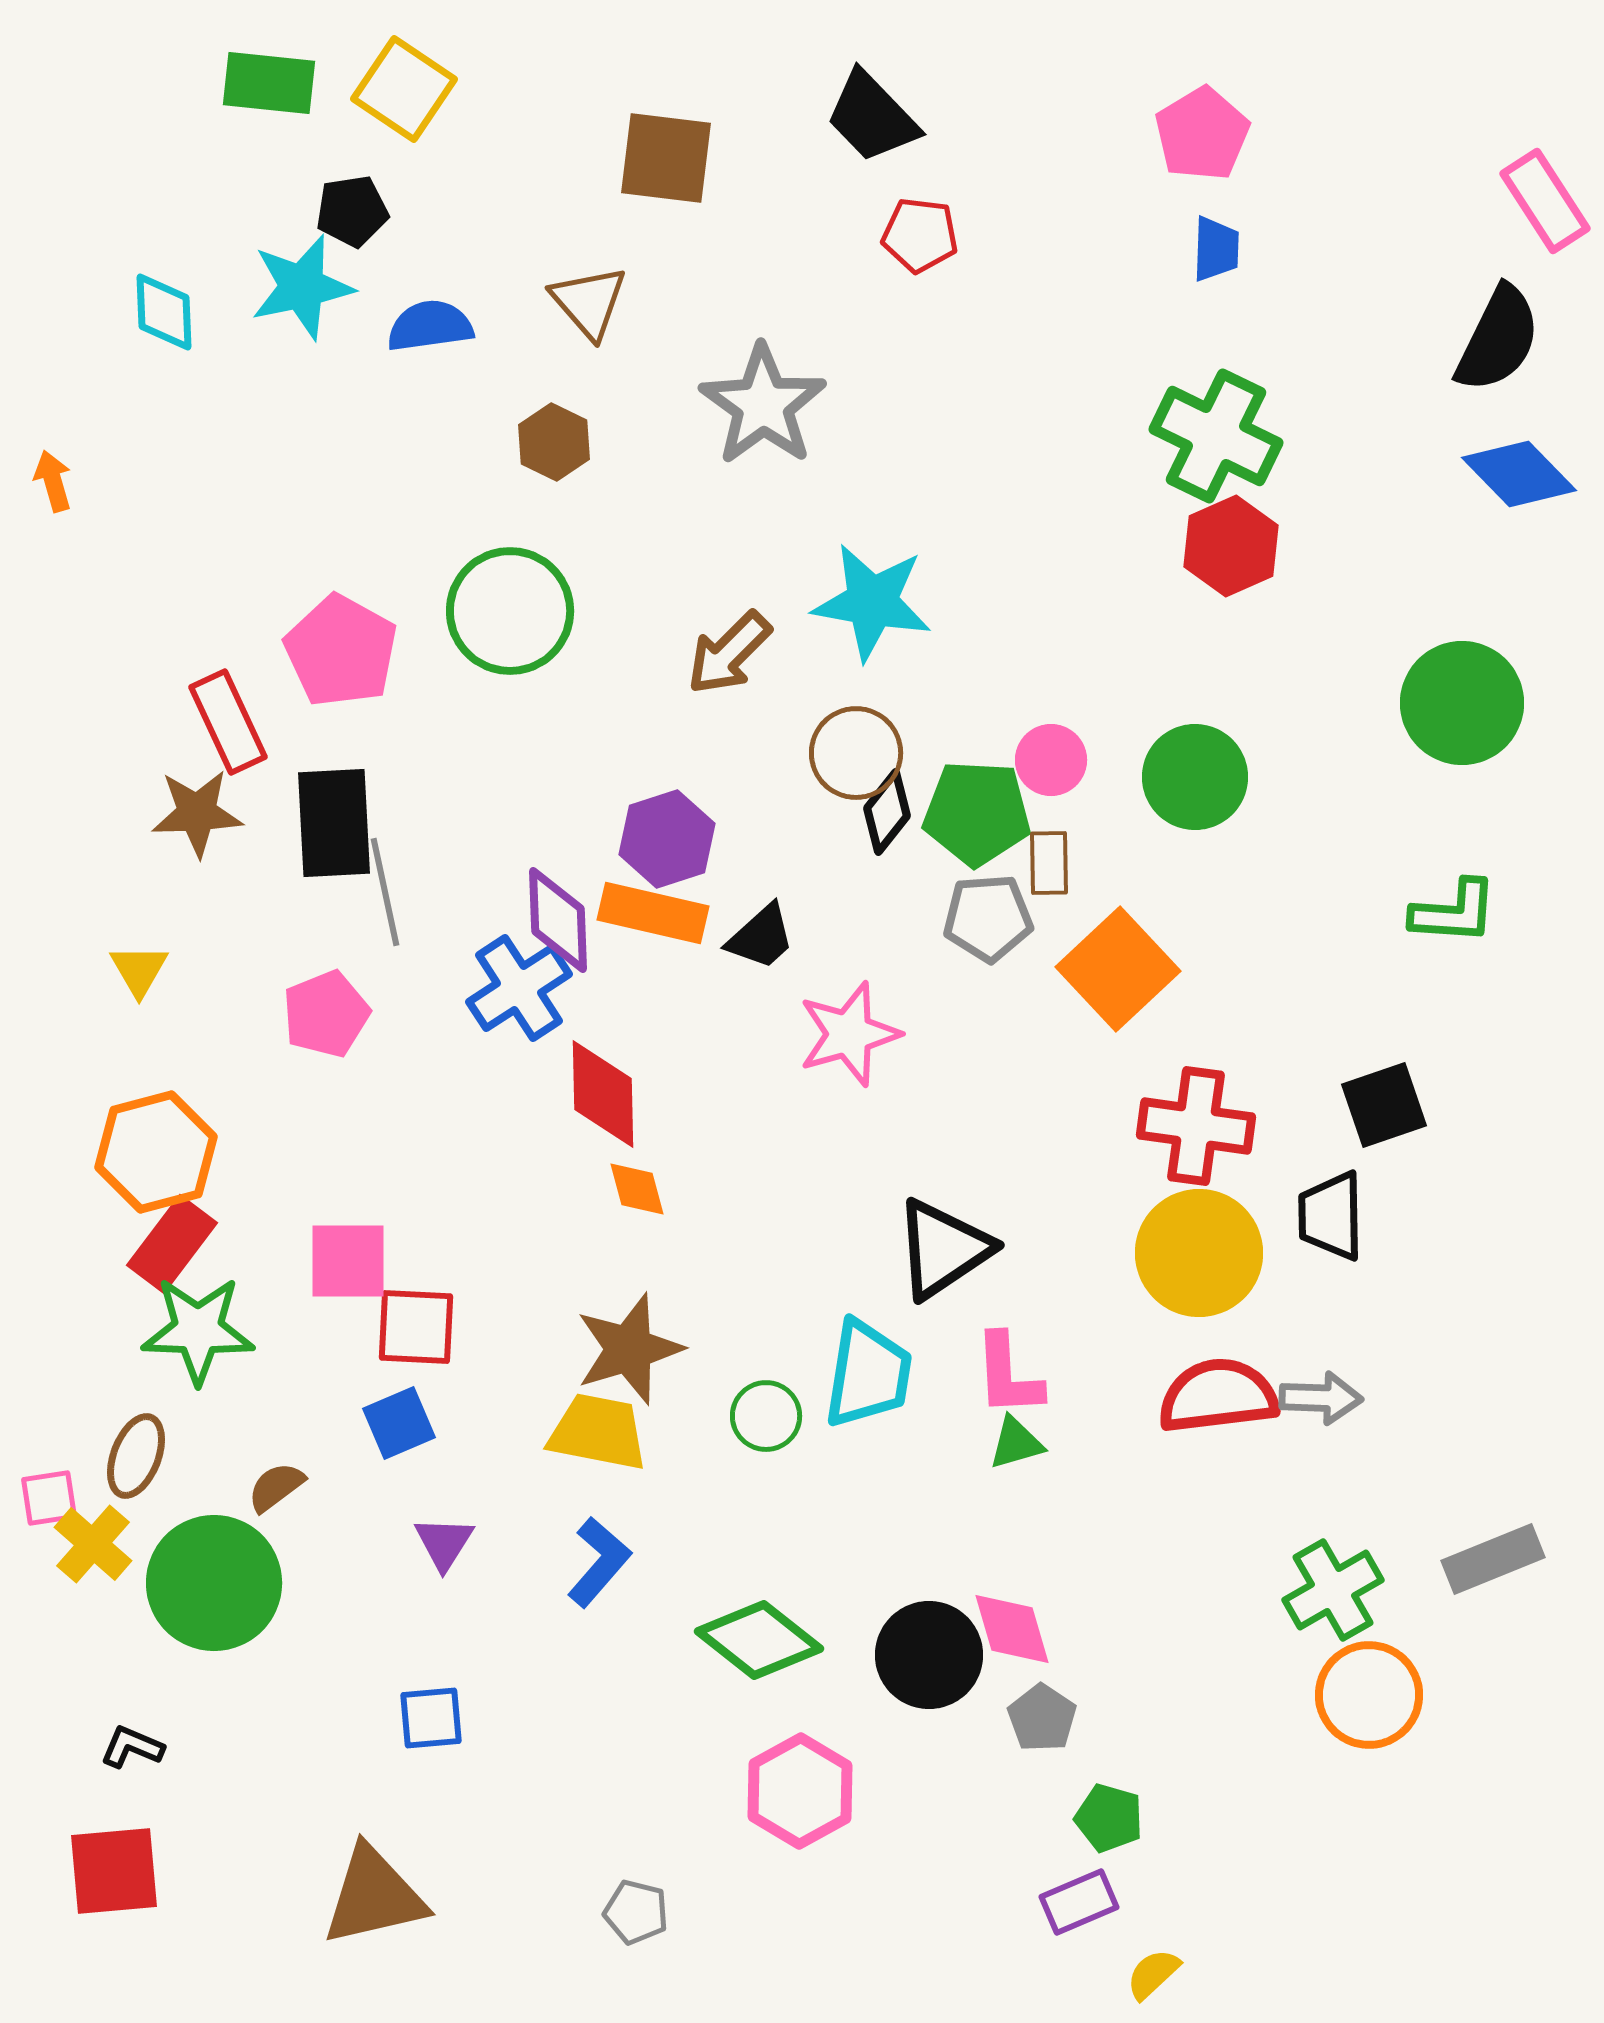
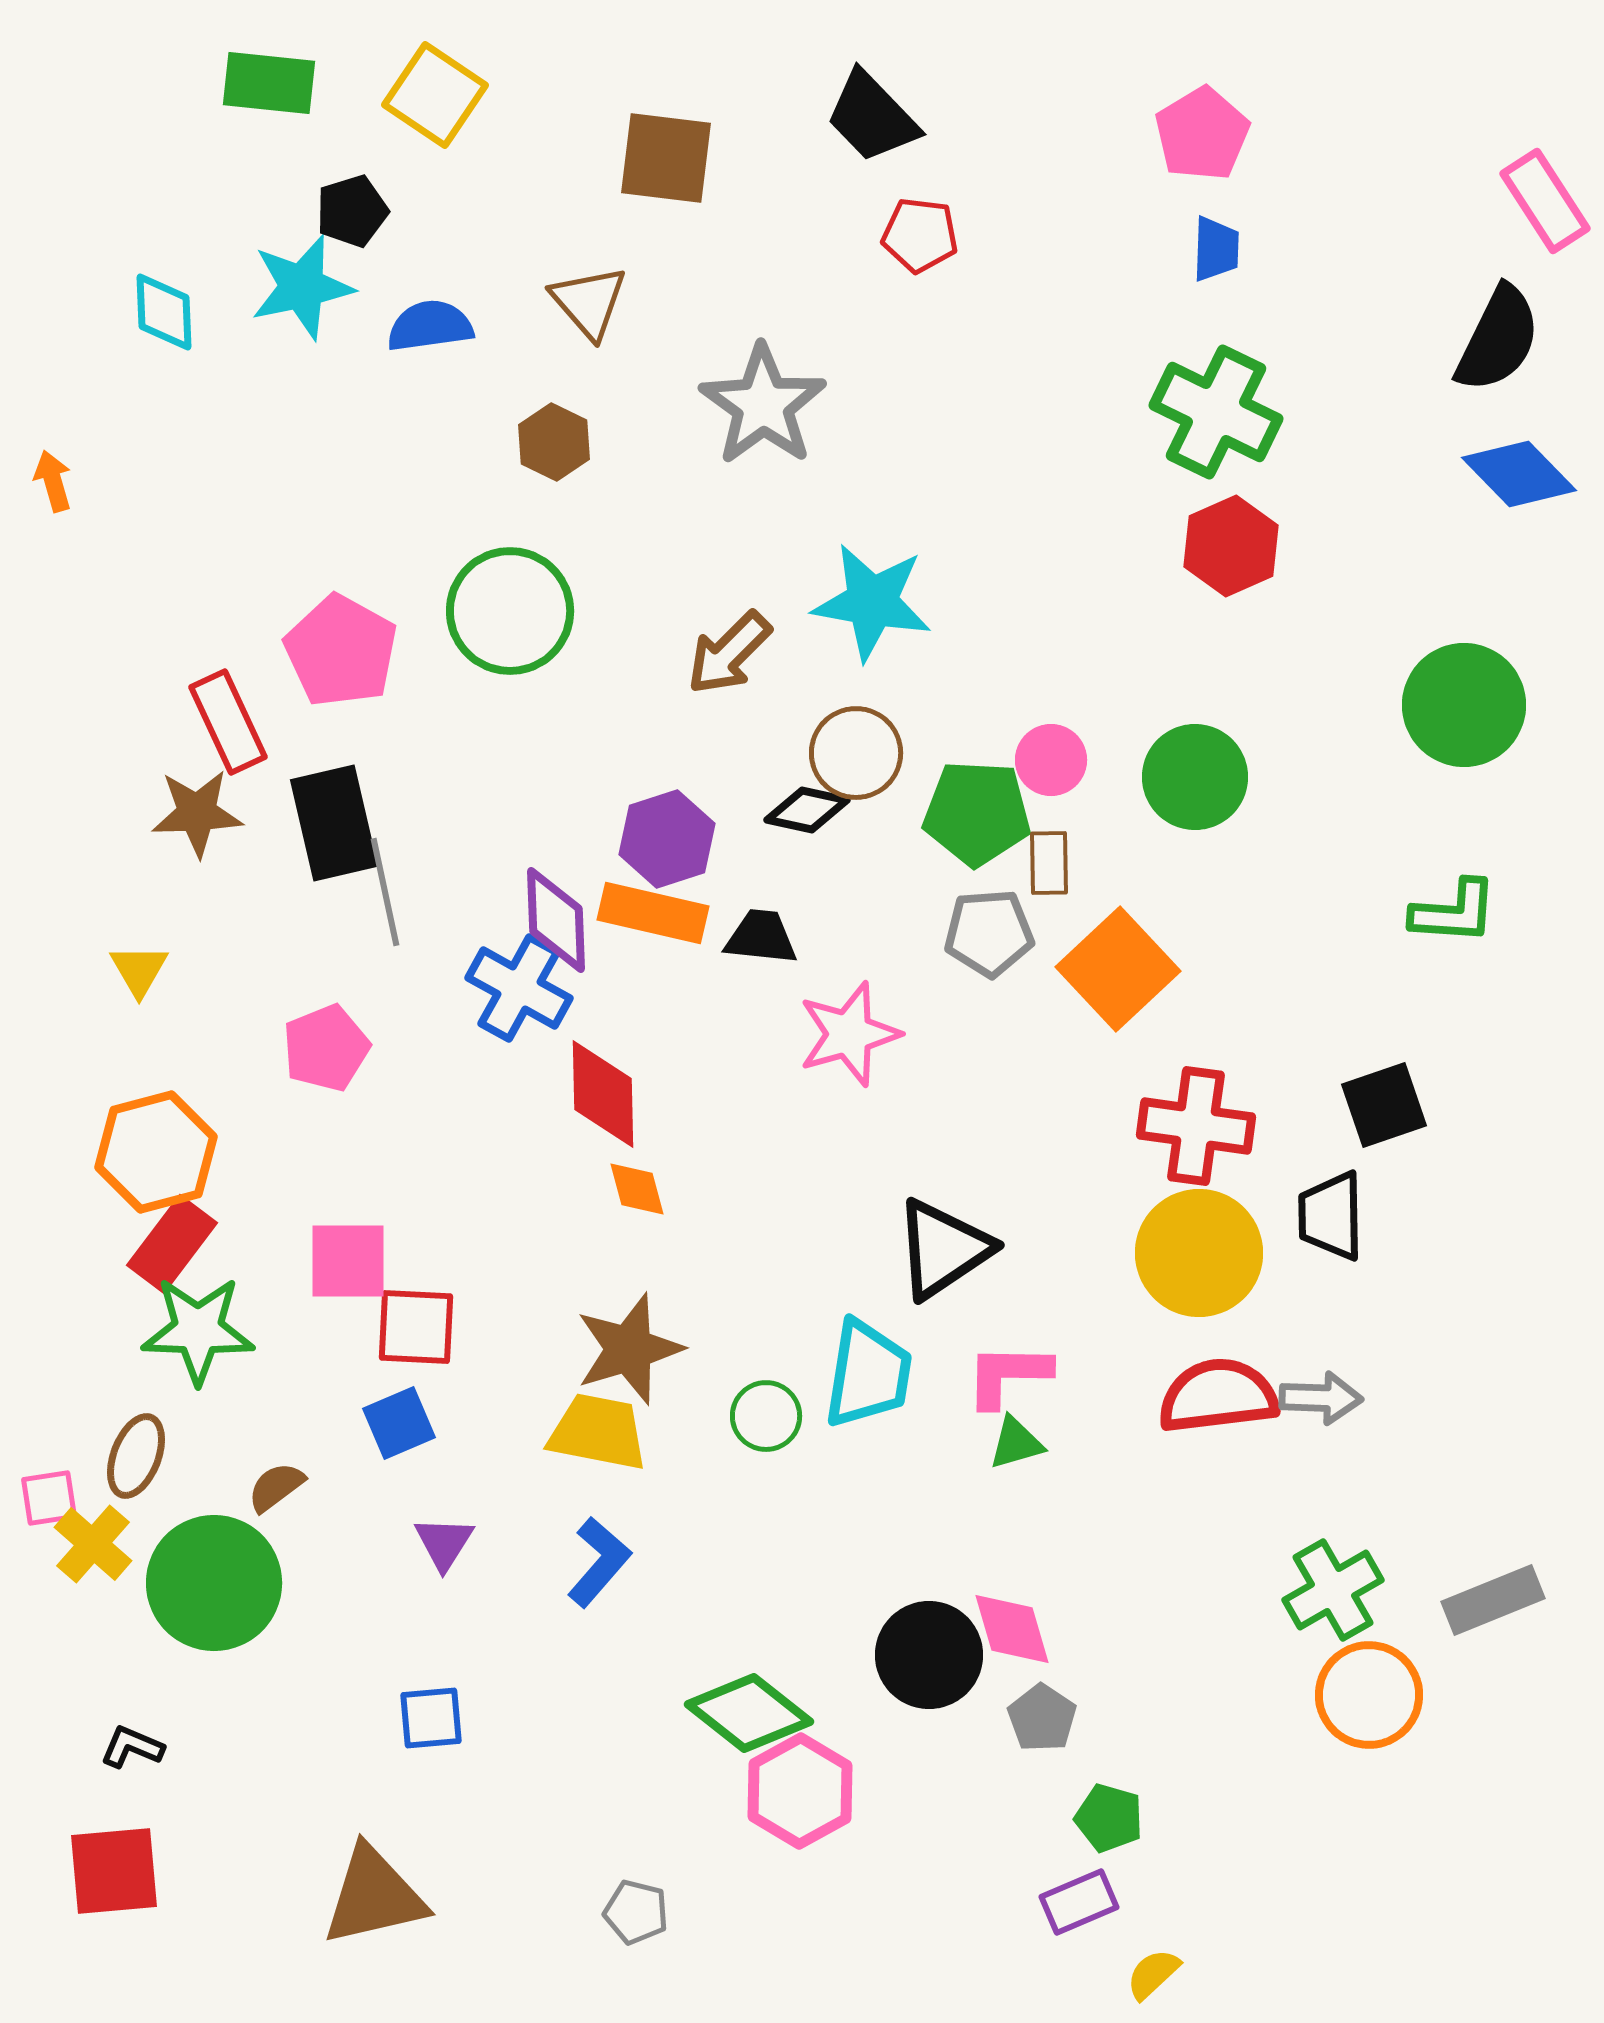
yellow square at (404, 89): moved 31 px right, 6 px down
black pentagon at (352, 211): rotated 8 degrees counterclockwise
green cross at (1216, 436): moved 24 px up
green circle at (1462, 703): moved 2 px right, 2 px down
black diamond at (887, 812): moved 80 px left, 2 px up; rotated 64 degrees clockwise
black rectangle at (334, 823): rotated 10 degrees counterclockwise
gray pentagon at (988, 918): moved 1 px right, 15 px down
purple diamond at (558, 920): moved 2 px left
black trapezoid at (761, 937): rotated 132 degrees counterclockwise
blue cross at (519, 988): rotated 28 degrees counterclockwise
pink pentagon at (326, 1014): moved 34 px down
pink L-shape at (1008, 1375): rotated 94 degrees clockwise
gray rectangle at (1493, 1559): moved 41 px down
green diamond at (759, 1640): moved 10 px left, 73 px down
